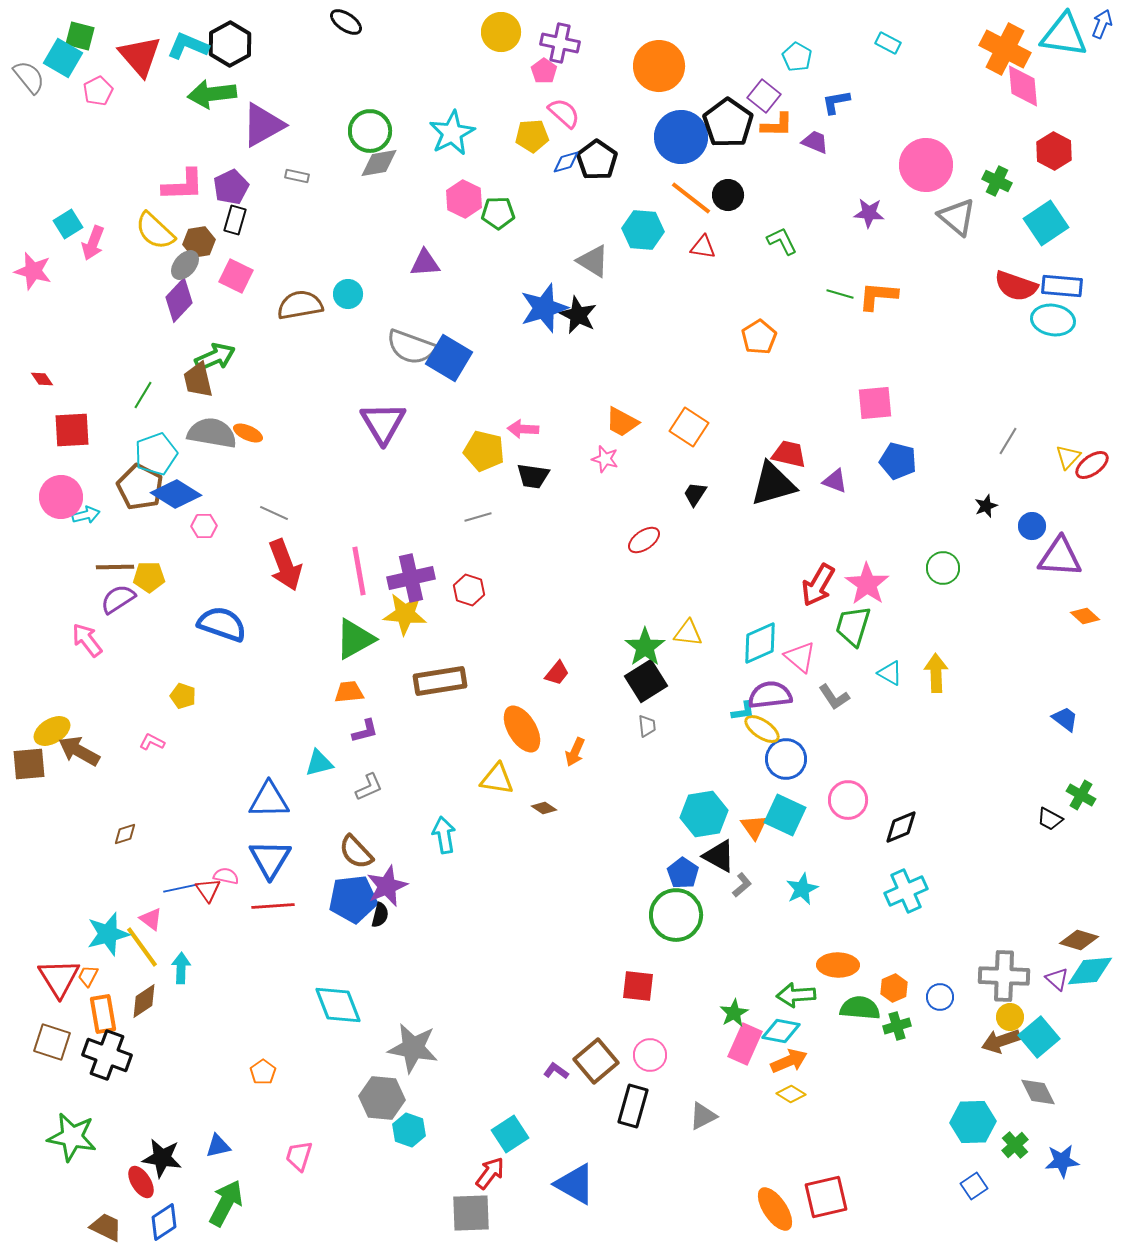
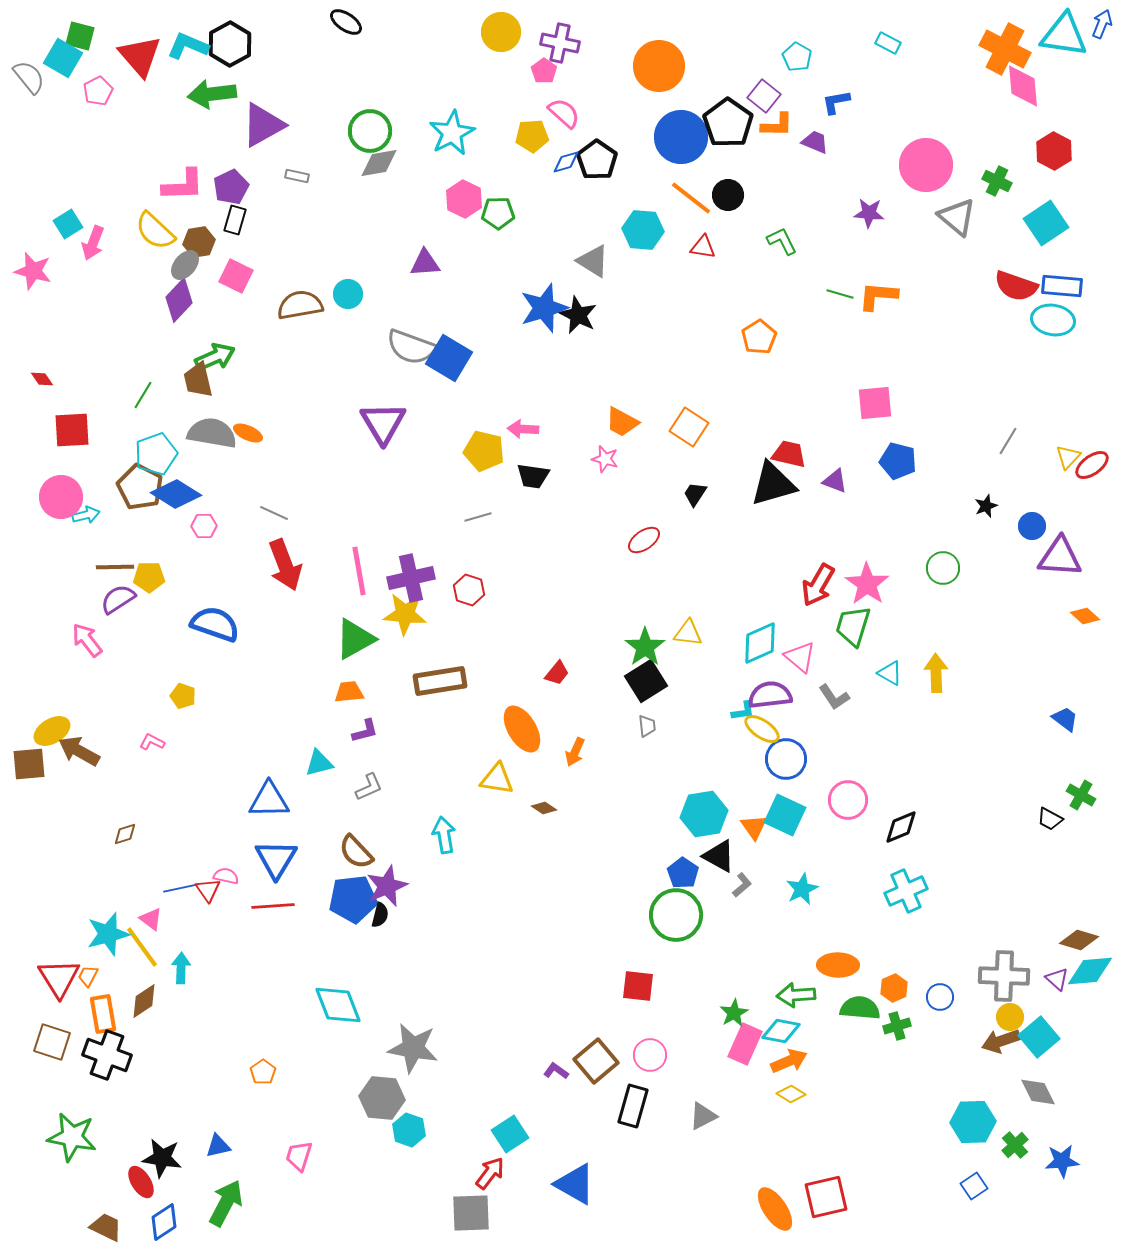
blue semicircle at (222, 624): moved 7 px left
blue triangle at (270, 859): moved 6 px right
